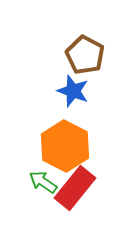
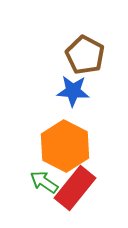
blue star: rotated 16 degrees counterclockwise
green arrow: moved 1 px right
